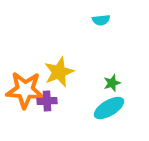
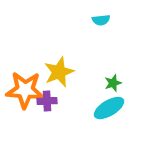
green star: moved 1 px right
